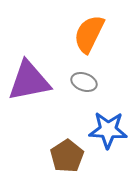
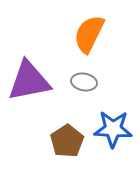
gray ellipse: rotated 10 degrees counterclockwise
blue star: moved 5 px right, 1 px up
brown pentagon: moved 15 px up
